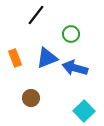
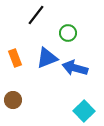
green circle: moved 3 px left, 1 px up
brown circle: moved 18 px left, 2 px down
